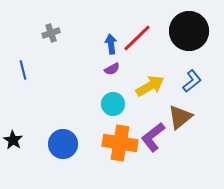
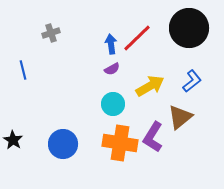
black circle: moved 3 px up
purple L-shape: rotated 20 degrees counterclockwise
